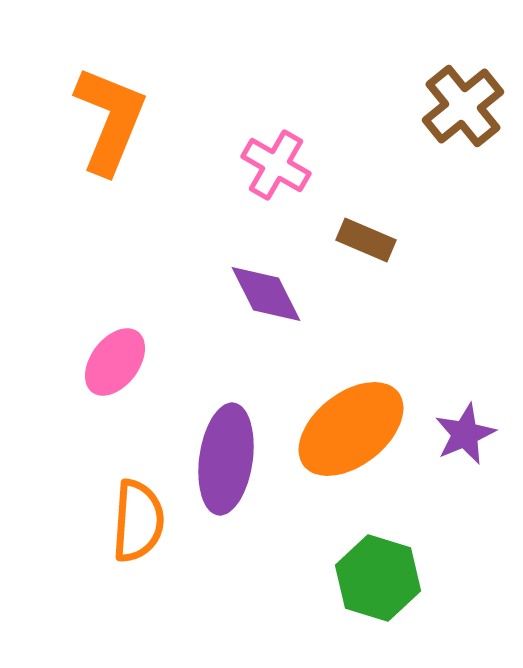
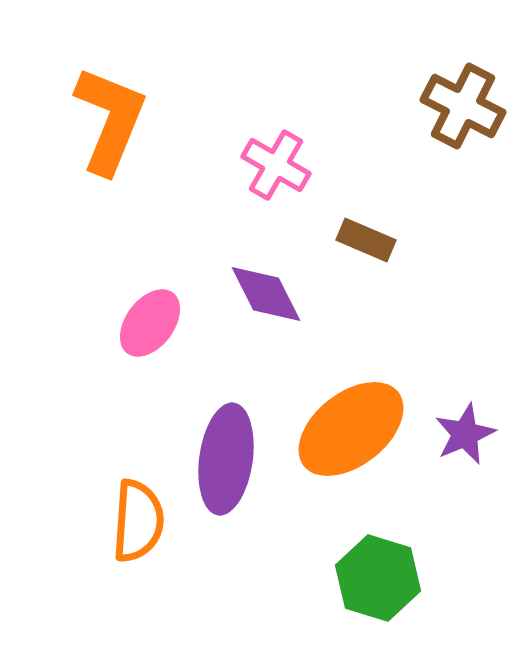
brown cross: rotated 24 degrees counterclockwise
pink ellipse: moved 35 px right, 39 px up
